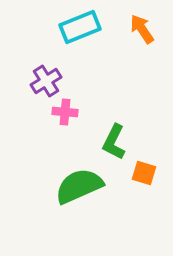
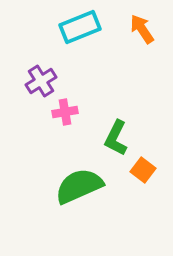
purple cross: moved 5 px left
pink cross: rotated 15 degrees counterclockwise
green L-shape: moved 2 px right, 4 px up
orange square: moved 1 px left, 3 px up; rotated 20 degrees clockwise
